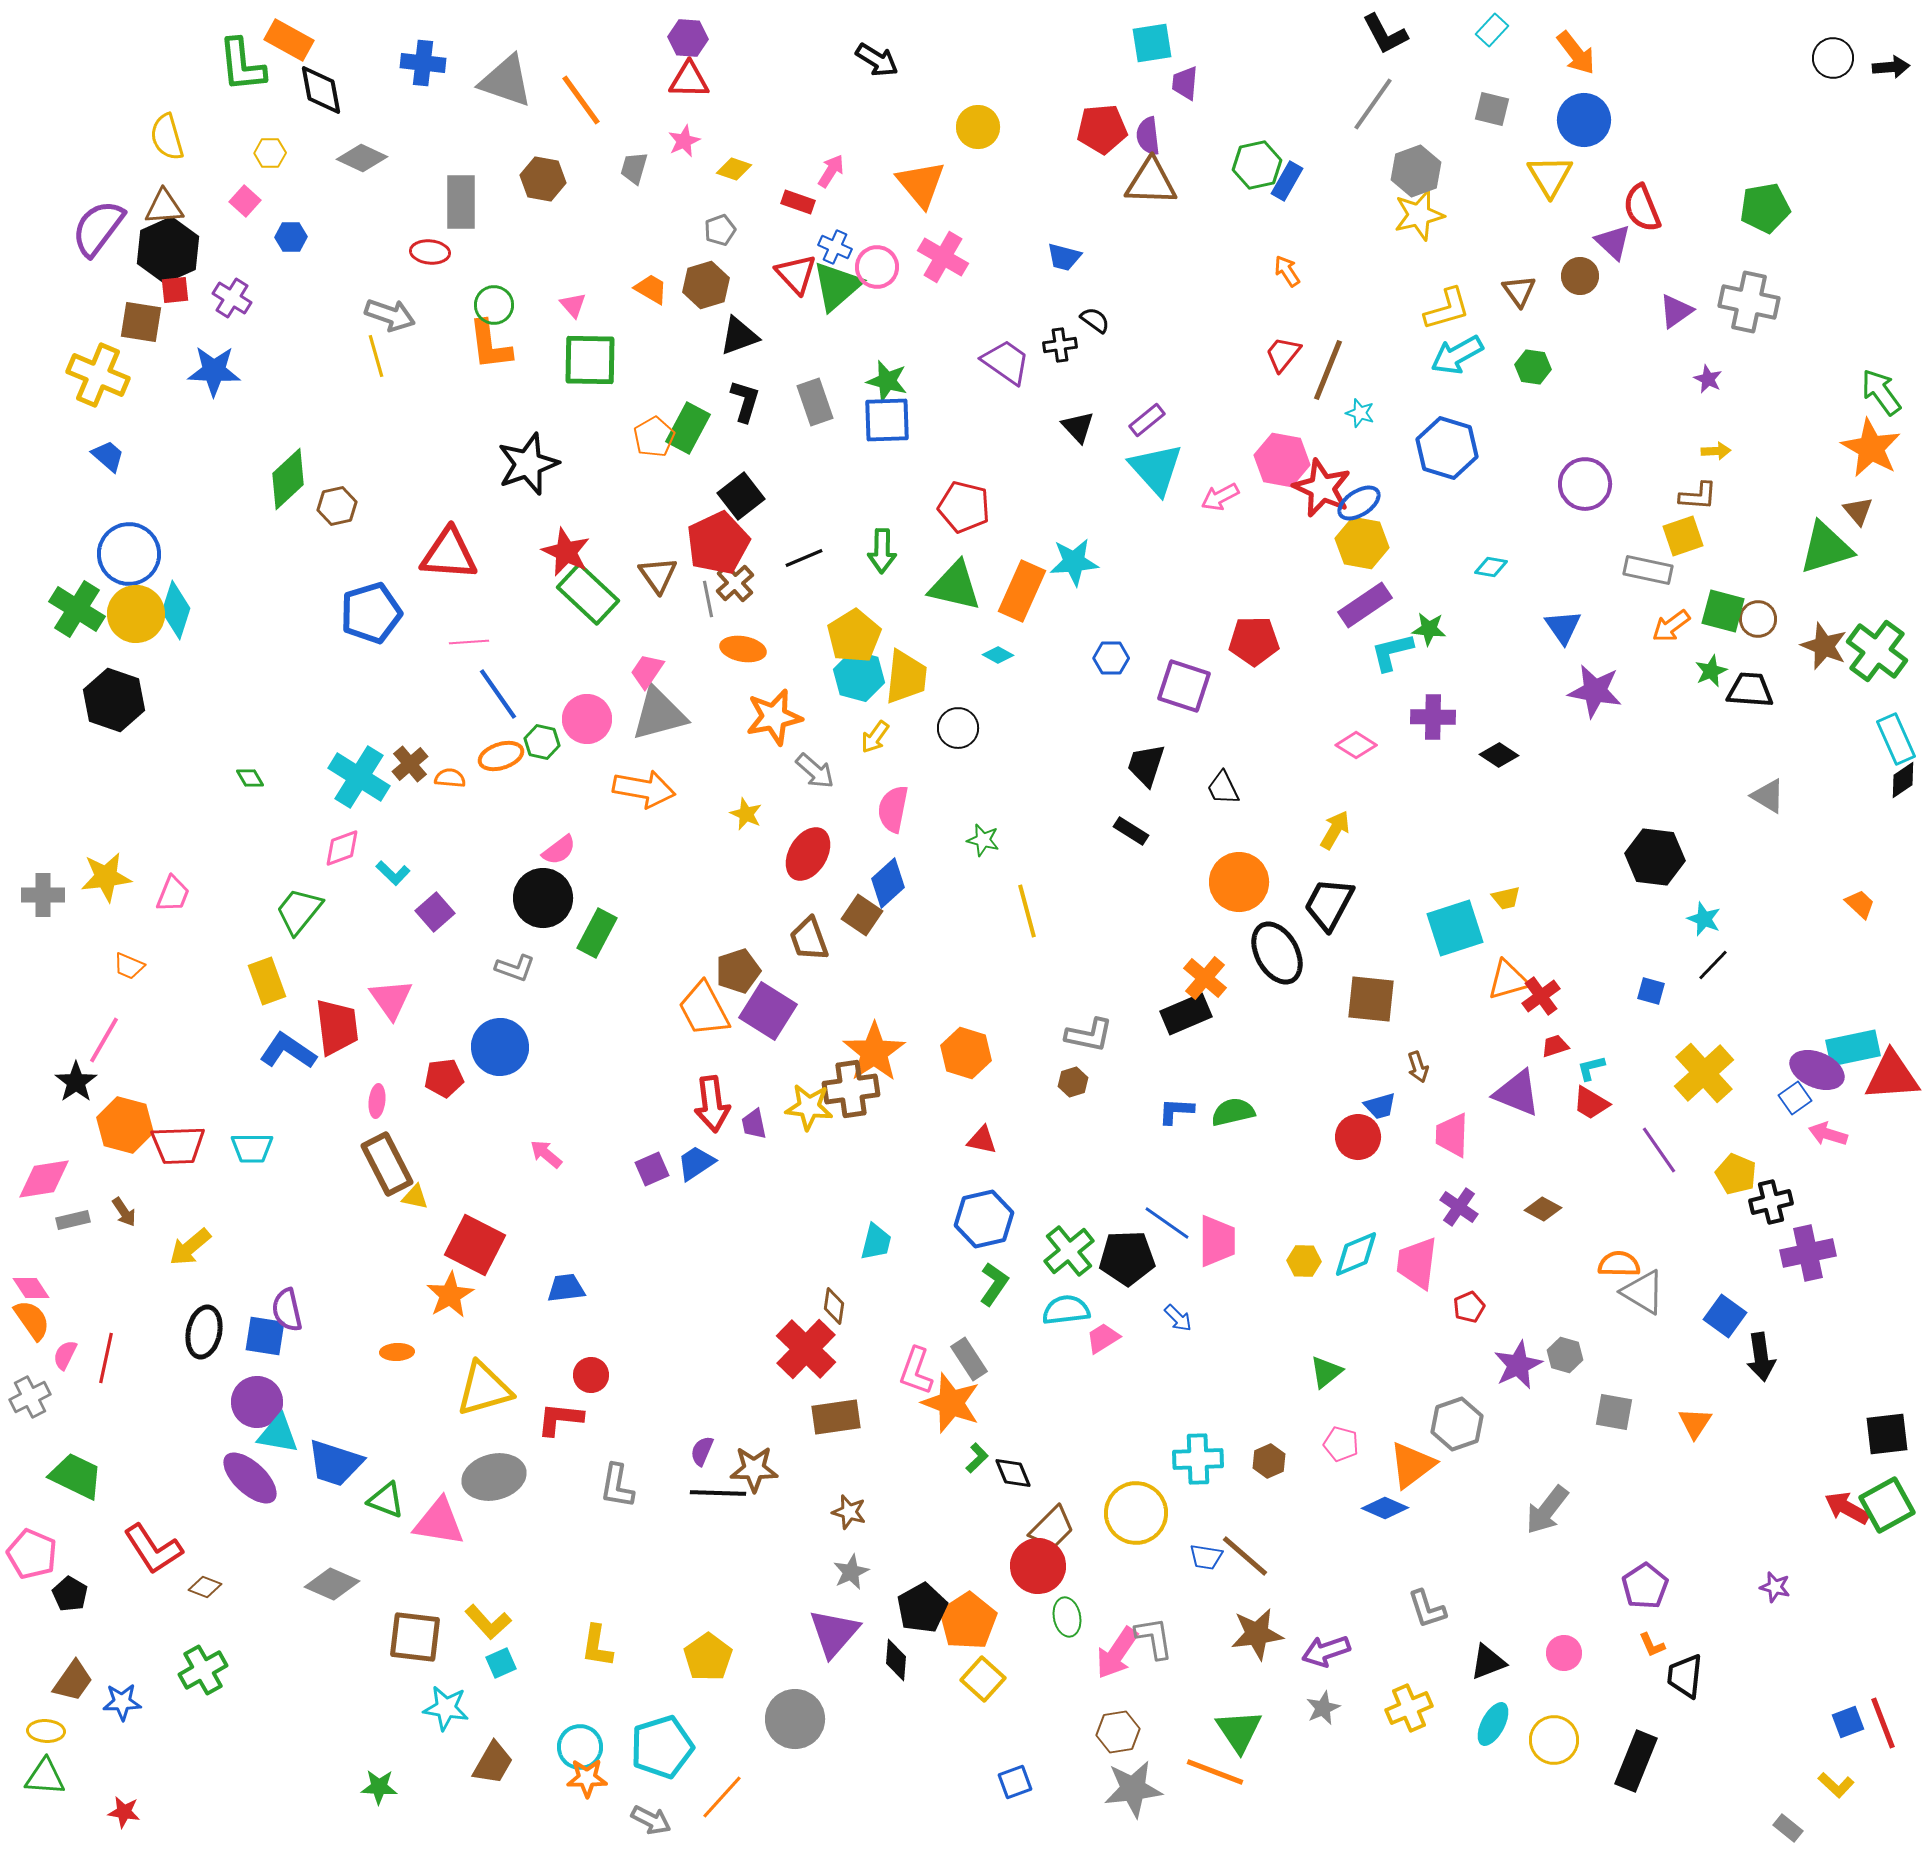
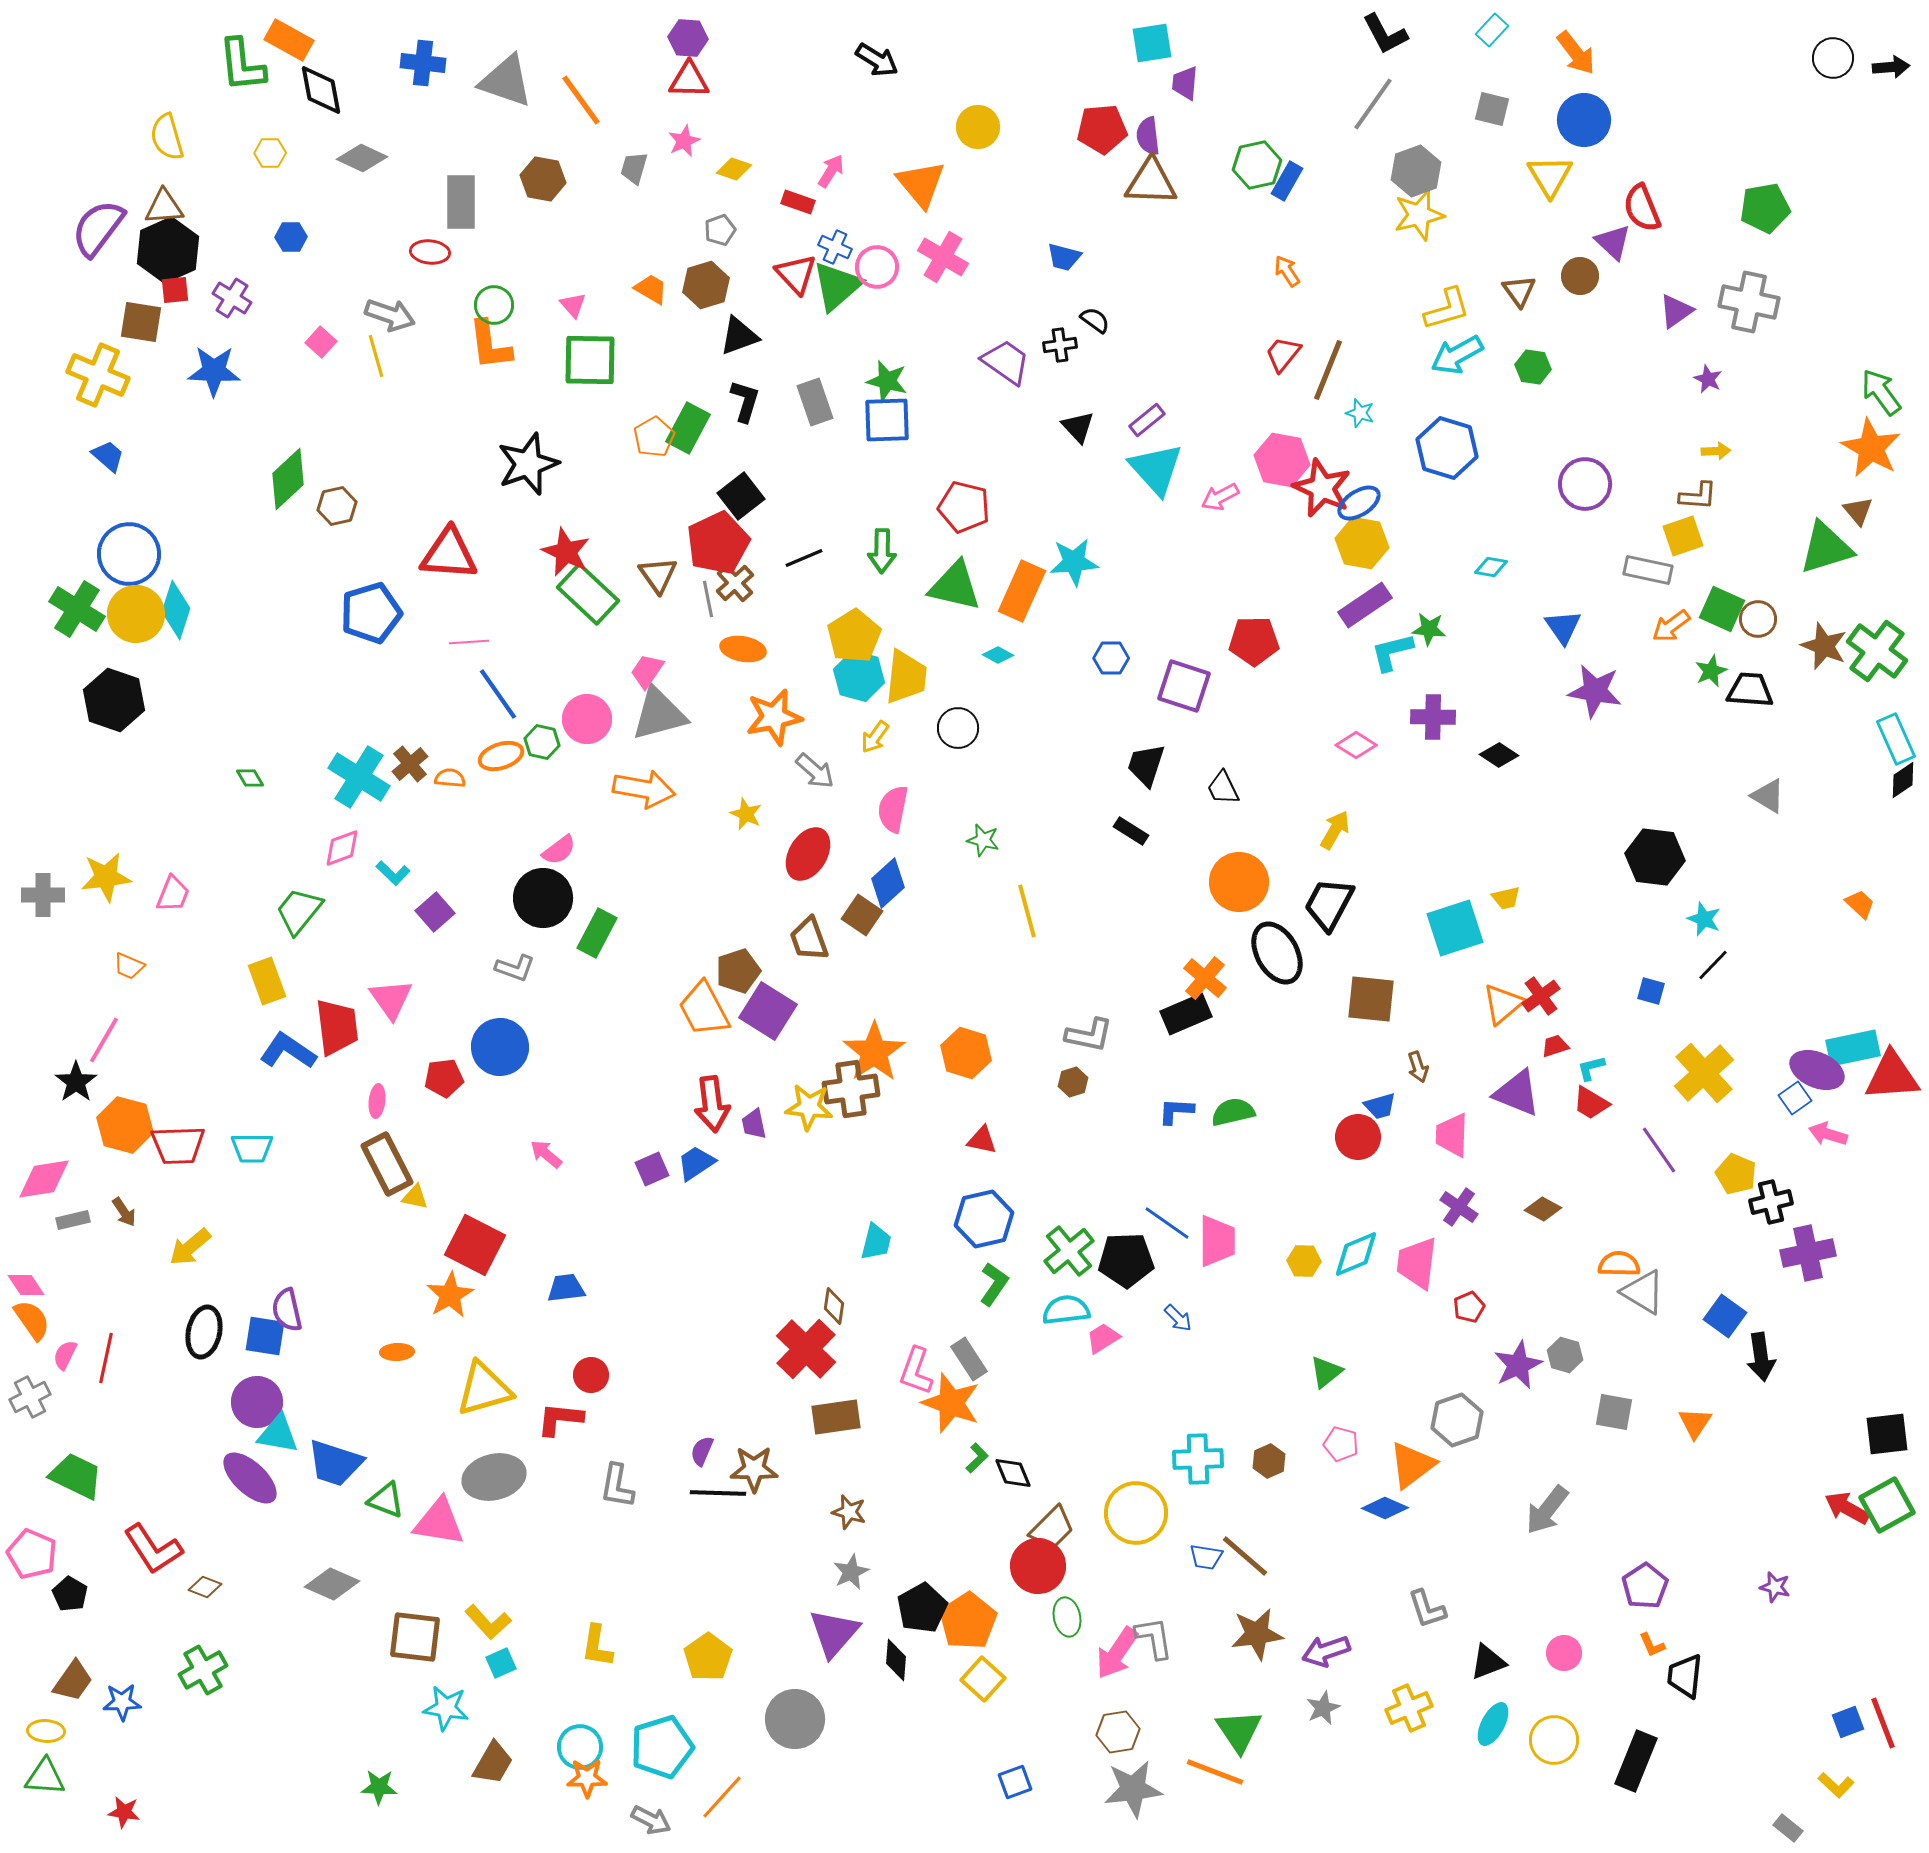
pink square at (245, 201): moved 76 px right, 141 px down
green square at (1723, 611): moved 1 px left, 2 px up; rotated 9 degrees clockwise
orange triangle at (1508, 980): moved 5 px left, 24 px down; rotated 24 degrees counterclockwise
black pentagon at (1127, 1258): moved 1 px left, 2 px down
pink diamond at (31, 1288): moved 5 px left, 3 px up
gray hexagon at (1457, 1424): moved 4 px up
